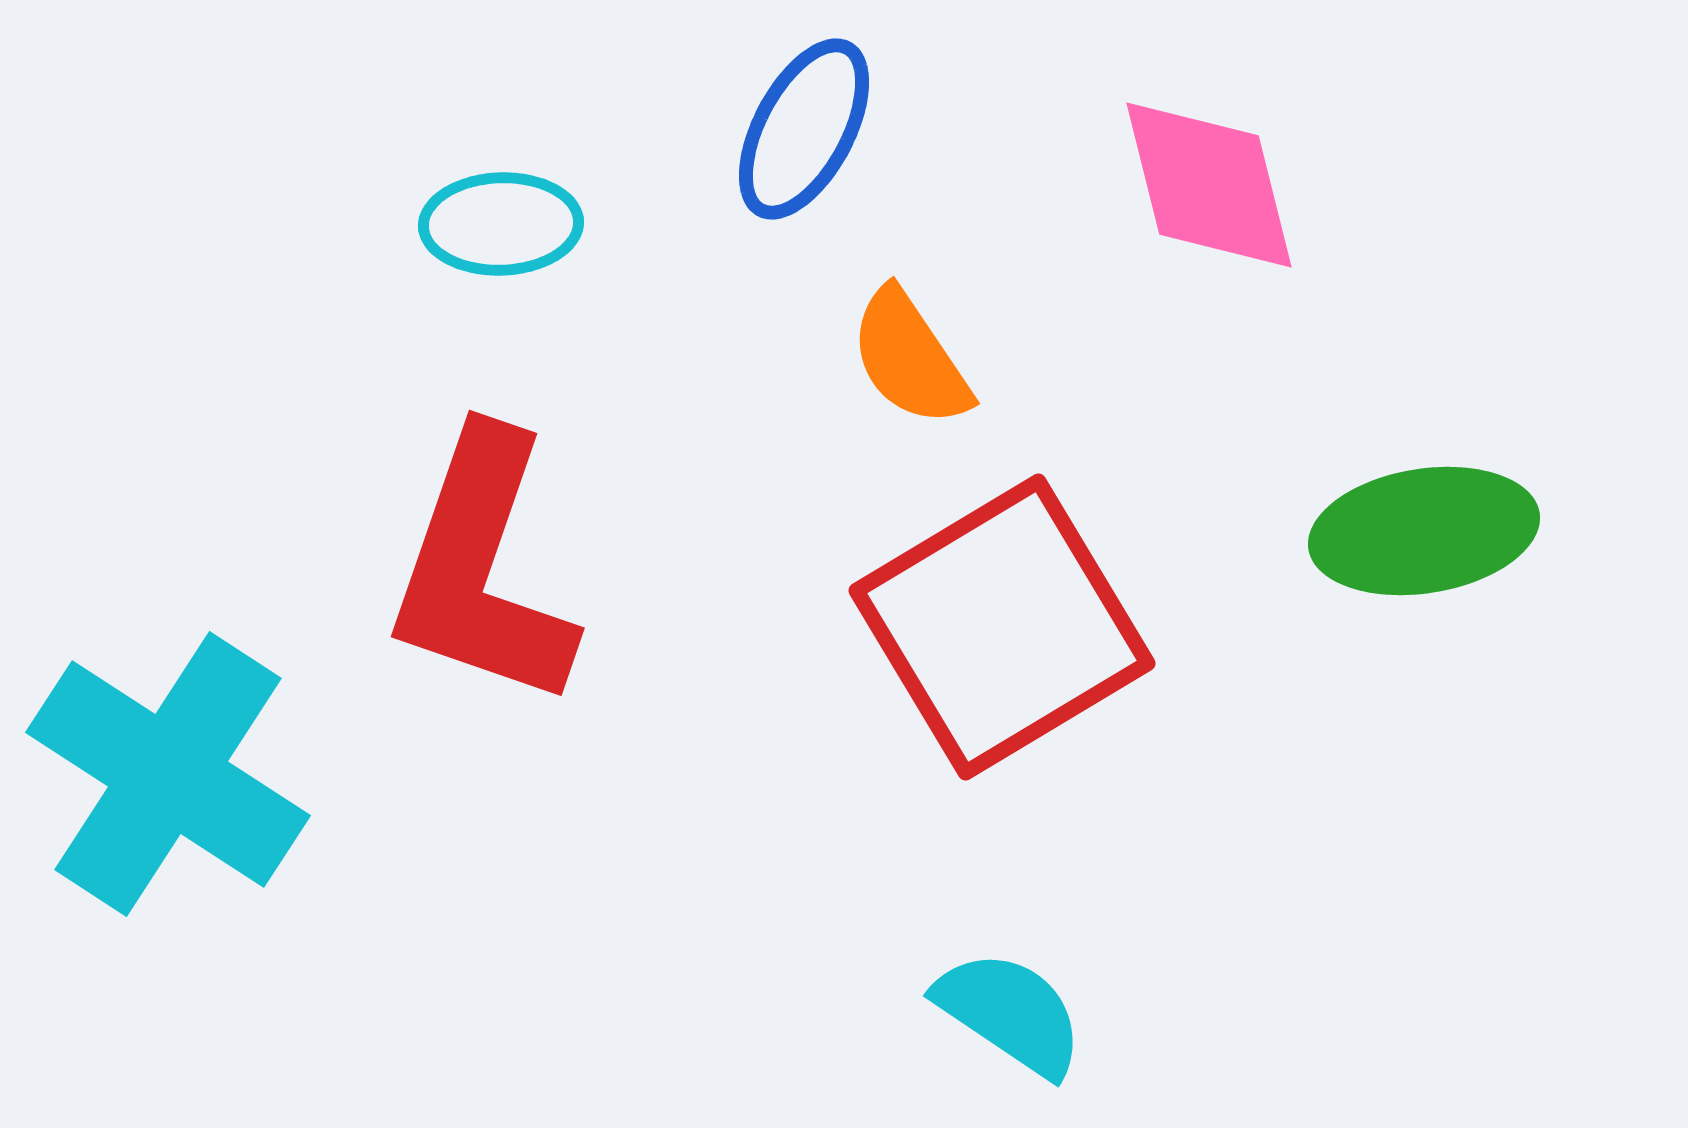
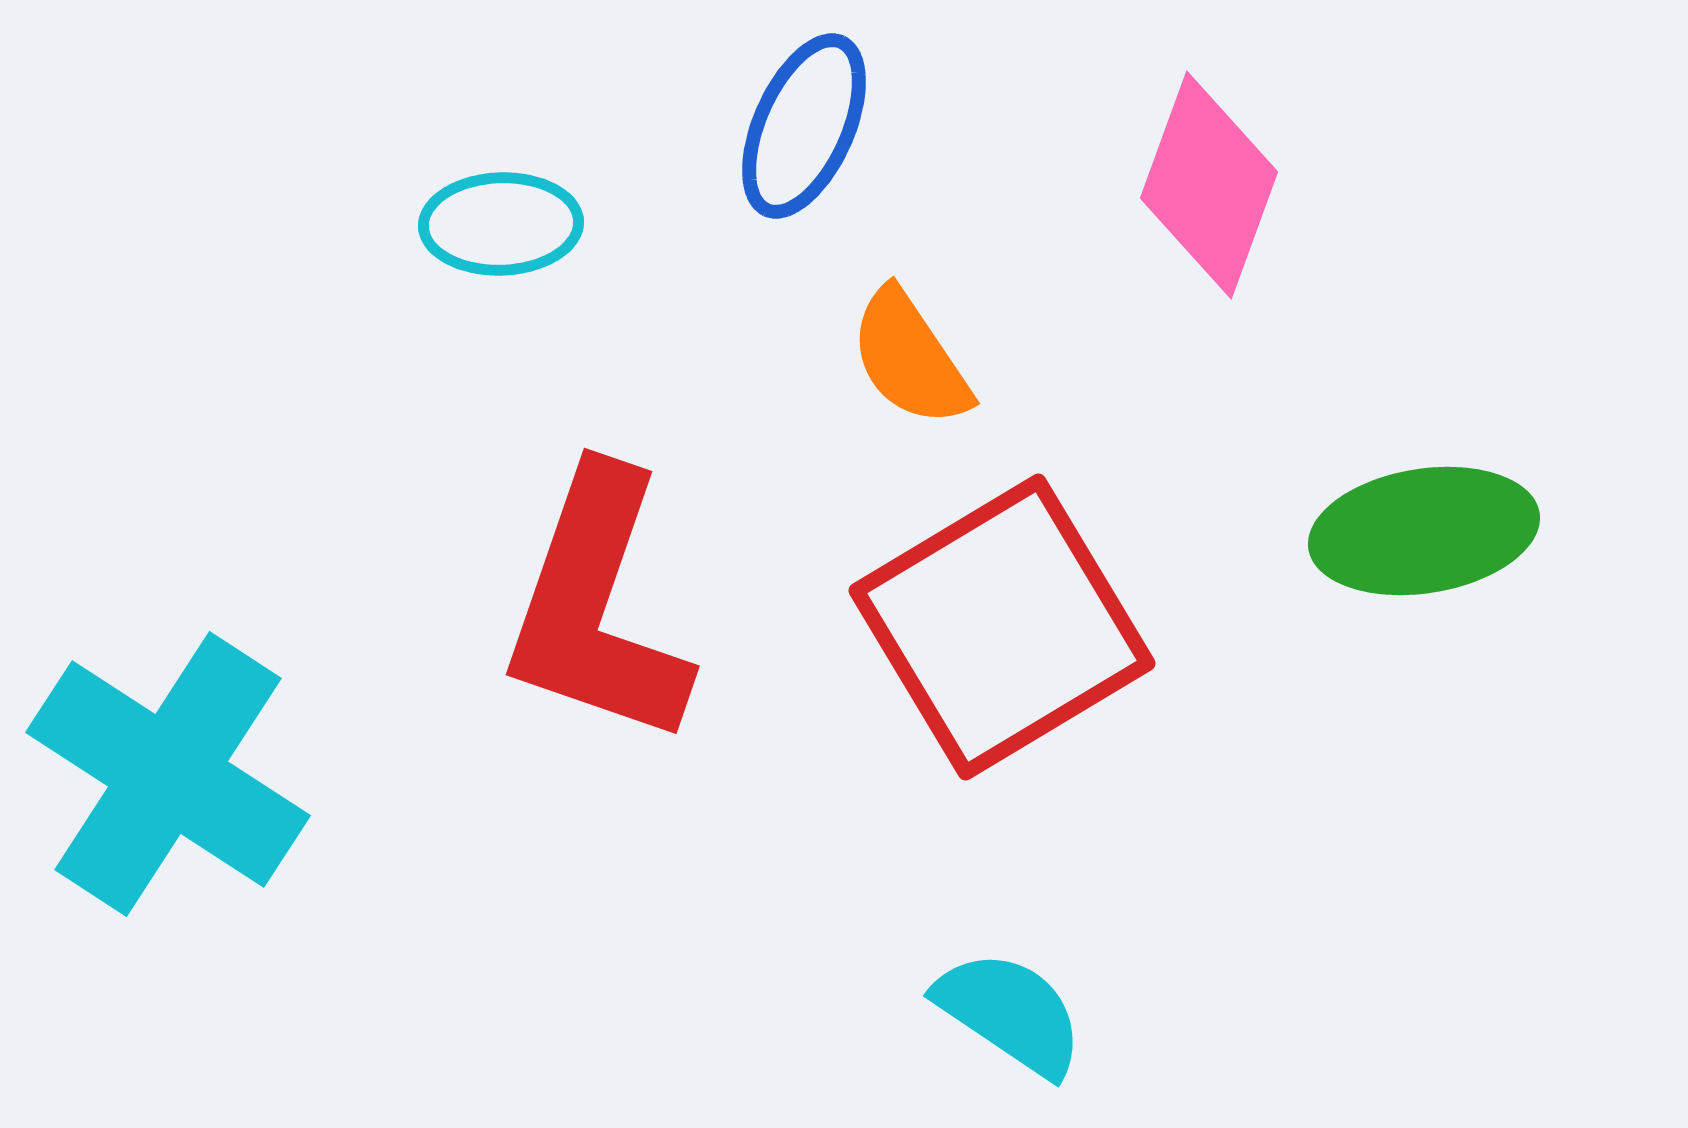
blue ellipse: moved 3 px up; rotated 4 degrees counterclockwise
pink diamond: rotated 34 degrees clockwise
red L-shape: moved 115 px right, 38 px down
